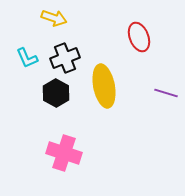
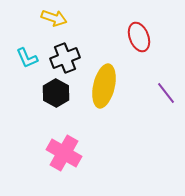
yellow ellipse: rotated 24 degrees clockwise
purple line: rotated 35 degrees clockwise
pink cross: rotated 12 degrees clockwise
